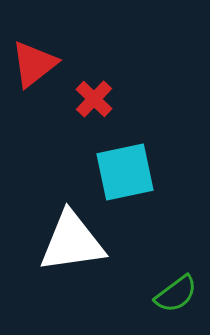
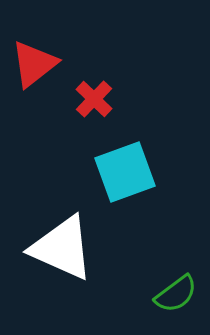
cyan square: rotated 8 degrees counterclockwise
white triangle: moved 10 px left, 6 px down; rotated 32 degrees clockwise
